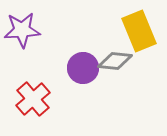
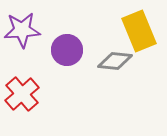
purple circle: moved 16 px left, 18 px up
red cross: moved 11 px left, 5 px up
